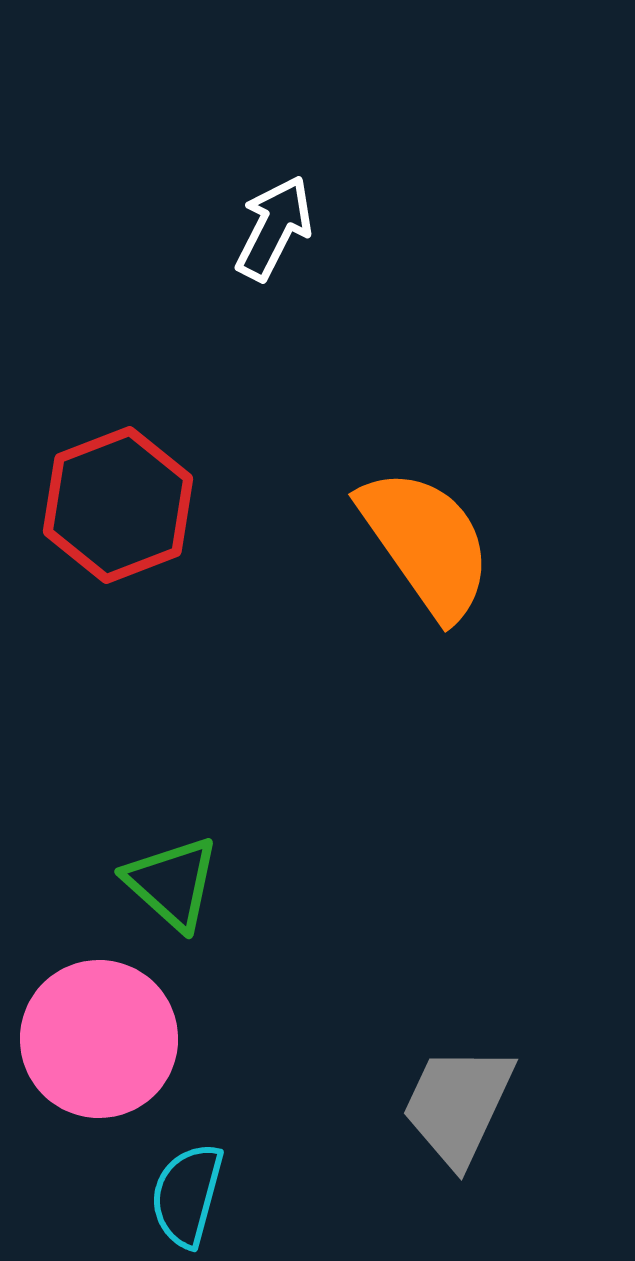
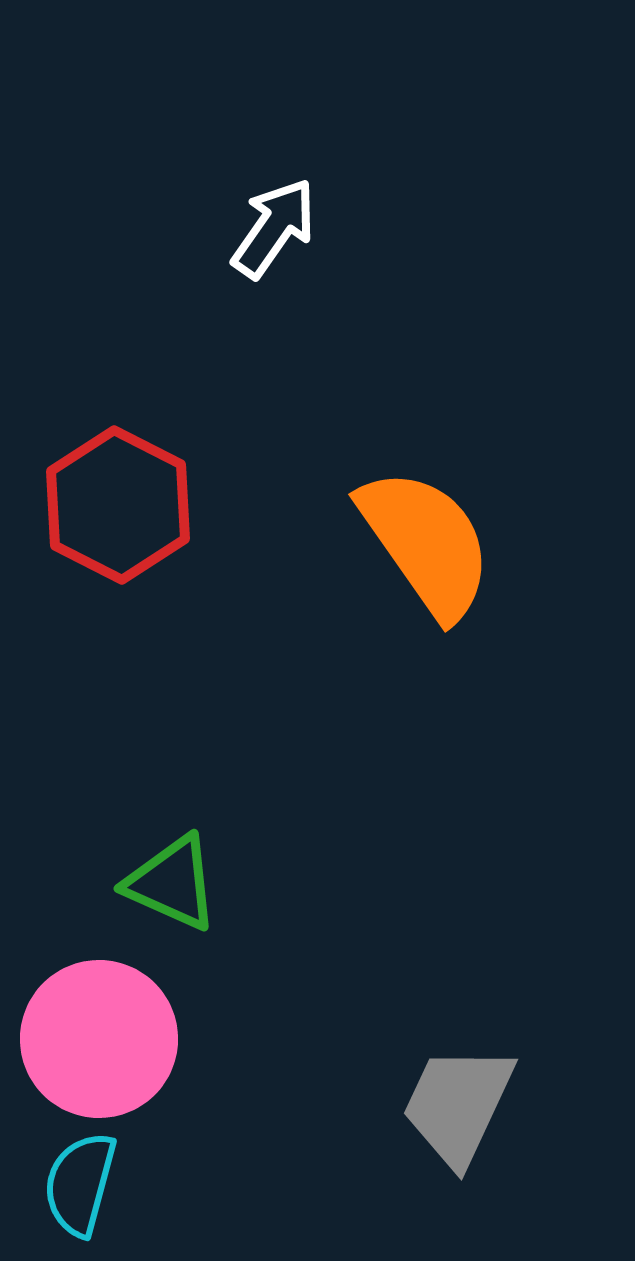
white arrow: rotated 8 degrees clockwise
red hexagon: rotated 12 degrees counterclockwise
green triangle: rotated 18 degrees counterclockwise
cyan semicircle: moved 107 px left, 11 px up
